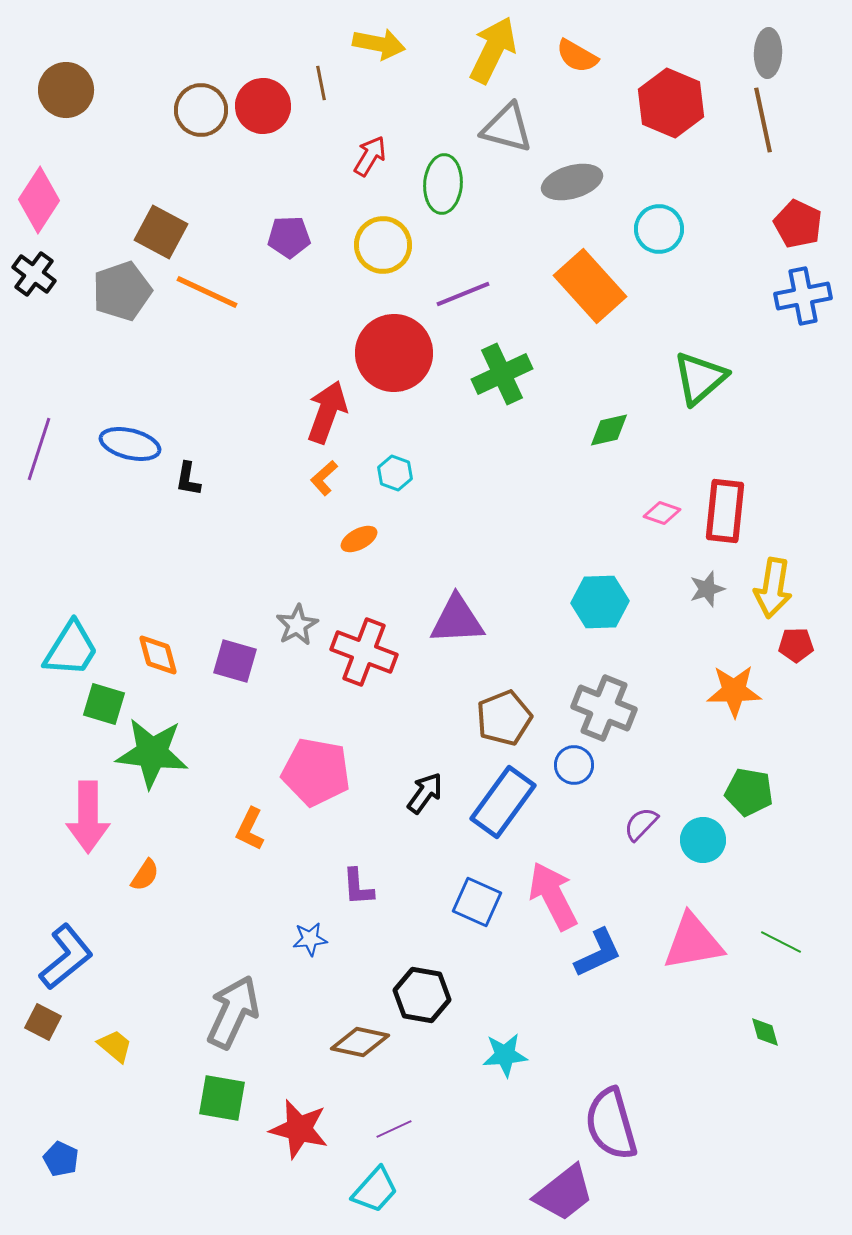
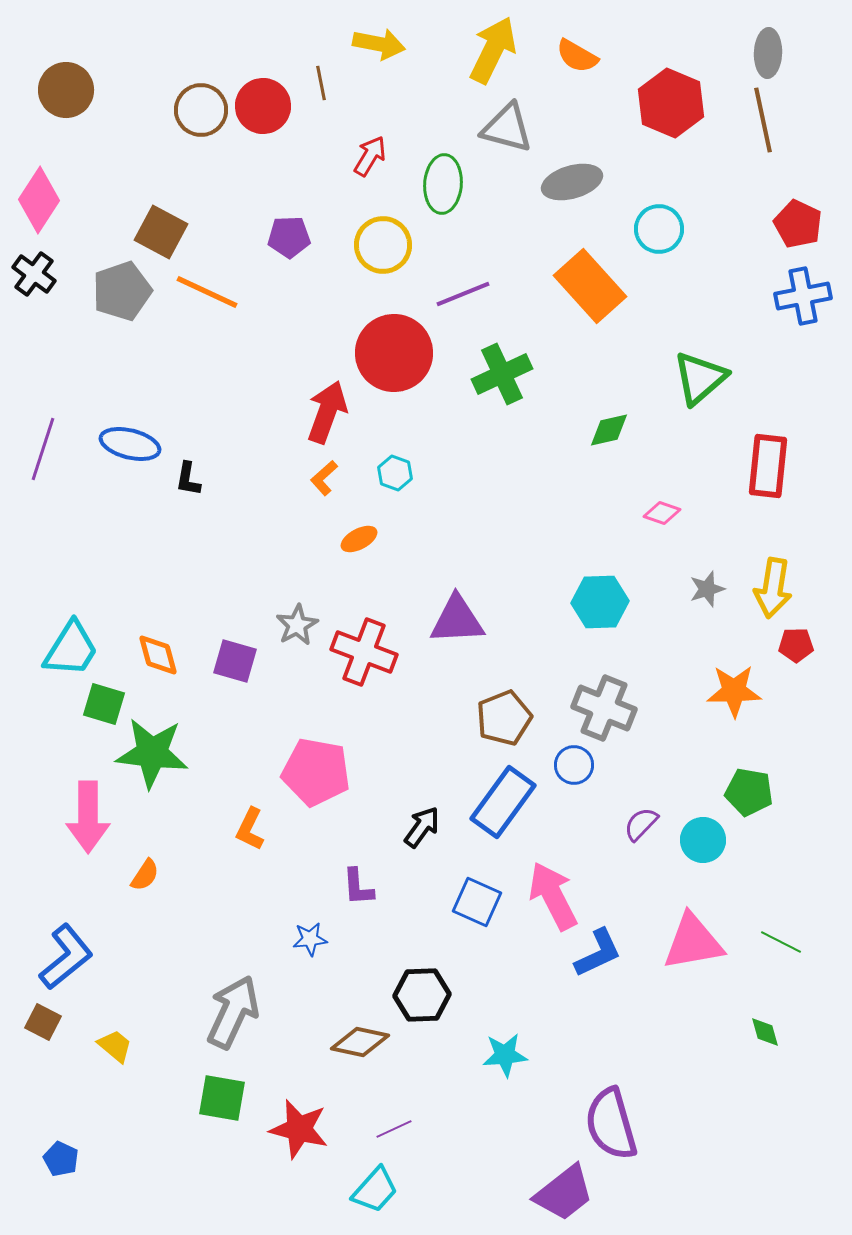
purple line at (39, 449): moved 4 px right
red rectangle at (725, 511): moved 43 px right, 45 px up
black arrow at (425, 793): moved 3 px left, 34 px down
black hexagon at (422, 995): rotated 12 degrees counterclockwise
